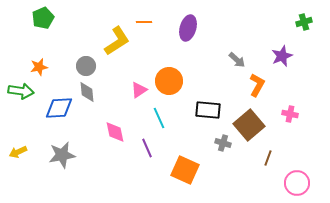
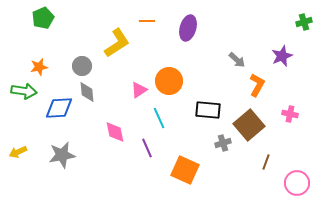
orange line: moved 3 px right, 1 px up
yellow L-shape: moved 2 px down
gray circle: moved 4 px left
green arrow: moved 3 px right
gray cross: rotated 35 degrees counterclockwise
brown line: moved 2 px left, 4 px down
